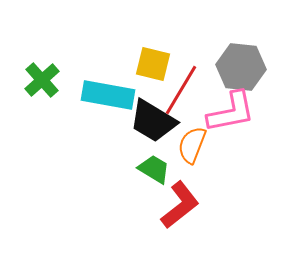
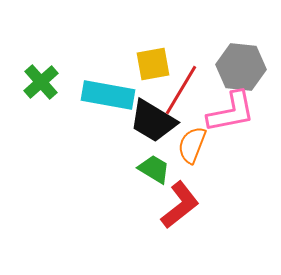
yellow square: rotated 24 degrees counterclockwise
green cross: moved 1 px left, 2 px down
